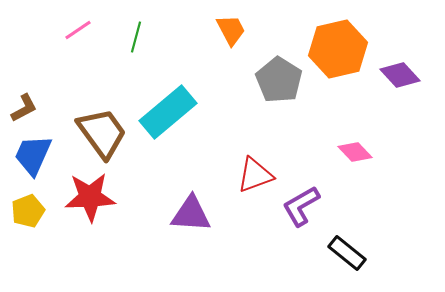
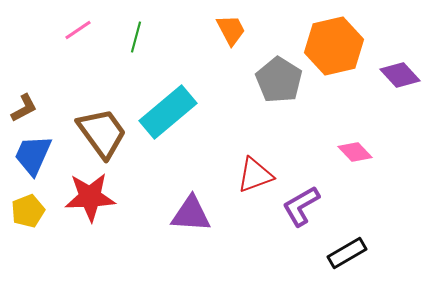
orange hexagon: moved 4 px left, 3 px up
black rectangle: rotated 69 degrees counterclockwise
